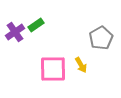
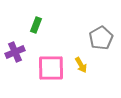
green rectangle: rotated 35 degrees counterclockwise
purple cross: moved 20 px down; rotated 12 degrees clockwise
pink square: moved 2 px left, 1 px up
